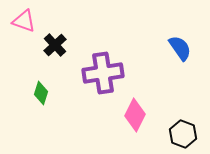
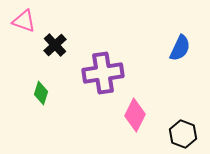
blue semicircle: rotated 60 degrees clockwise
